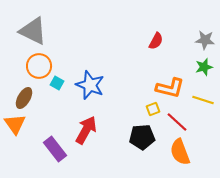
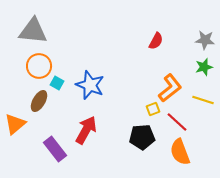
gray triangle: rotated 20 degrees counterclockwise
orange L-shape: rotated 52 degrees counterclockwise
brown ellipse: moved 15 px right, 3 px down
orange triangle: rotated 25 degrees clockwise
